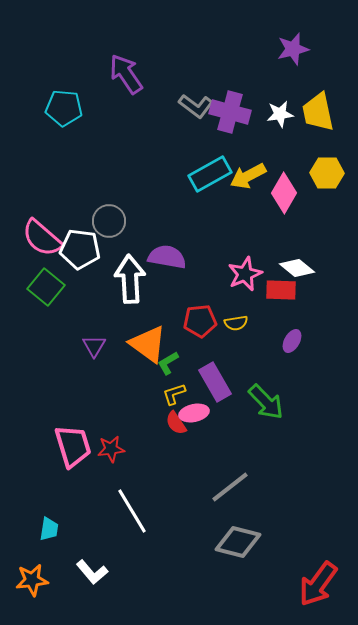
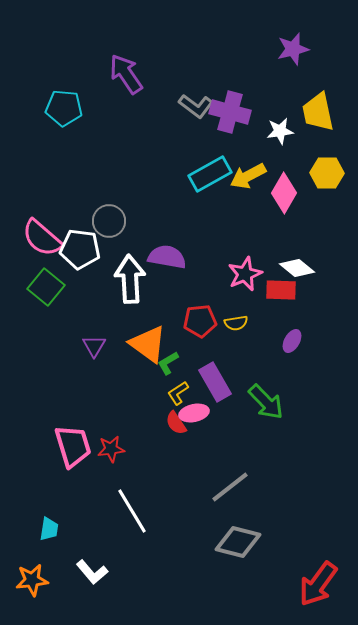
white star: moved 17 px down
yellow L-shape: moved 4 px right, 1 px up; rotated 15 degrees counterclockwise
